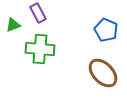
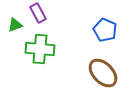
green triangle: moved 2 px right
blue pentagon: moved 1 px left
